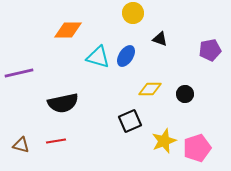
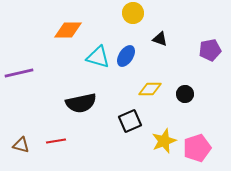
black semicircle: moved 18 px right
